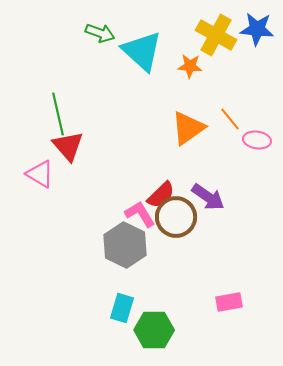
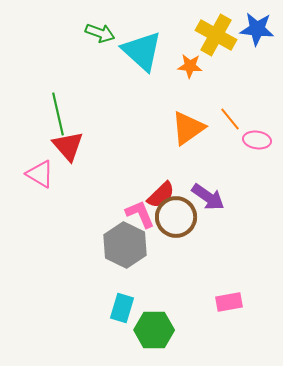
pink L-shape: rotated 8 degrees clockwise
